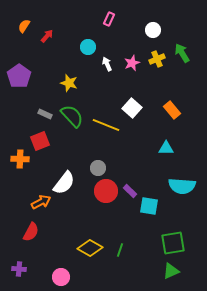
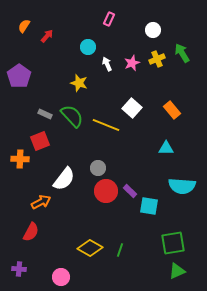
yellow star: moved 10 px right
white semicircle: moved 4 px up
green triangle: moved 6 px right
